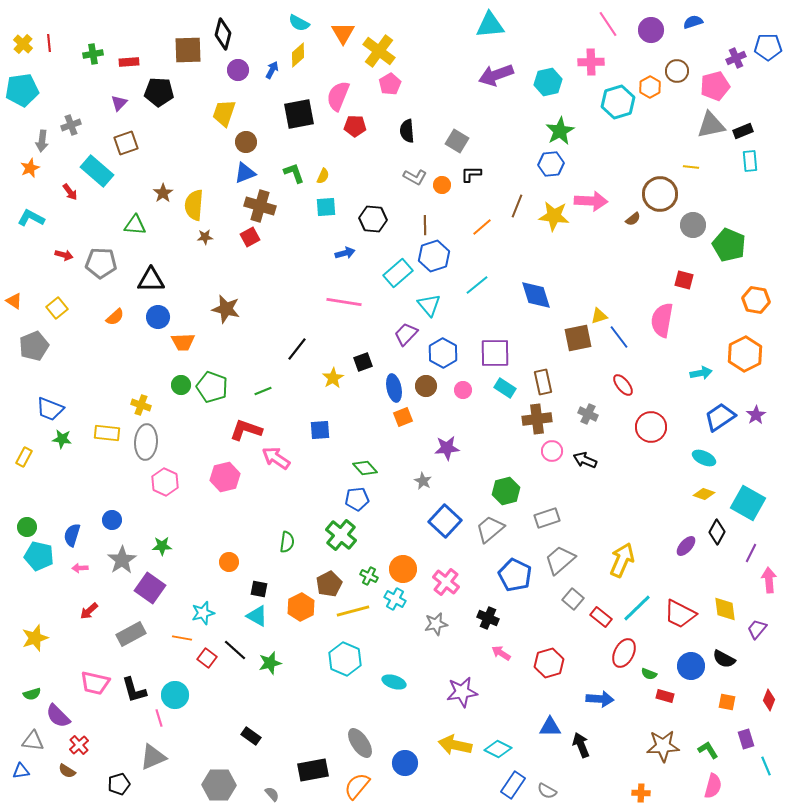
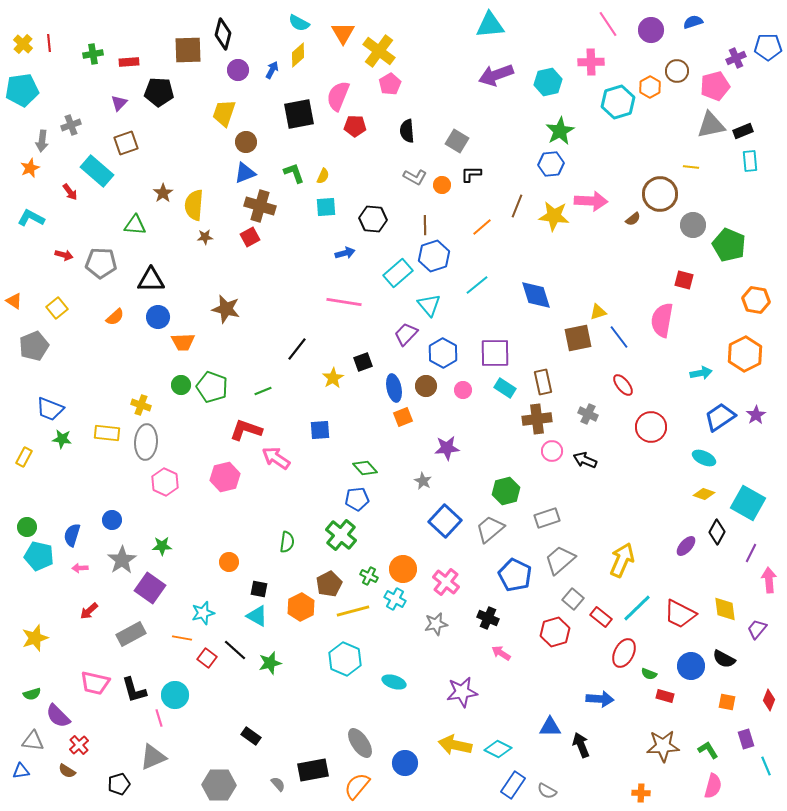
yellow triangle at (599, 316): moved 1 px left, 4 px up
red hexagon at (549, 663): moved 6 px right, 31 px up
gray semicircle at (272, 794): moved 6 px right, 10 px up
